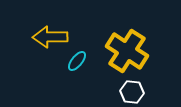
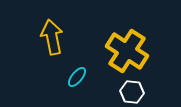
yellow arrow: moved 2 px right; rotated 80 degrees clockwise
cyan ellipse: moved 16 px down
